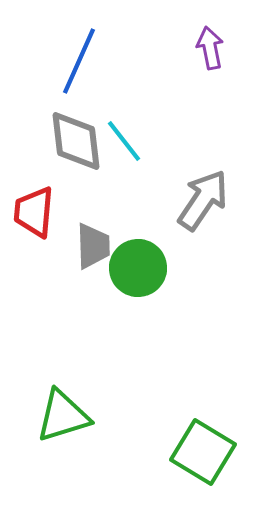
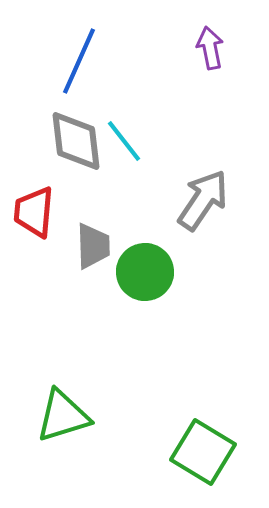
green circle: moved 7 px right, 4 px down
